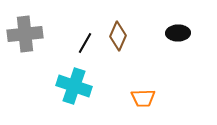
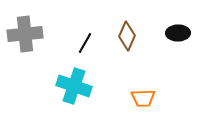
brown diamond: moved 9 px right
